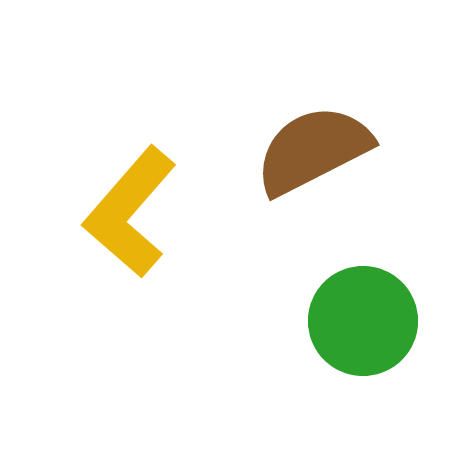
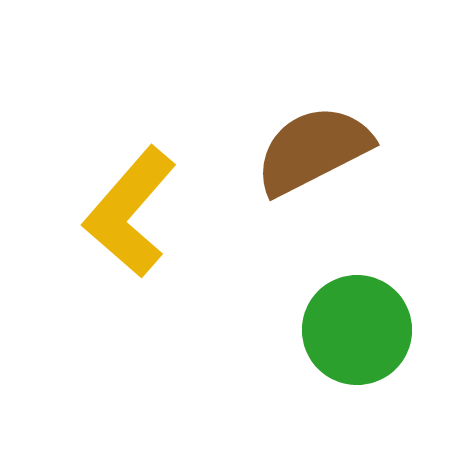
green circle: moved 6 px left, 9 px down
